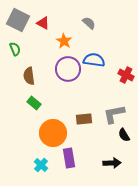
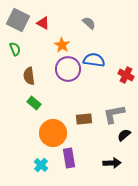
orange star: moved 2 px left, 4 px down
black semicircle: rotated 80 degrees clockwise
